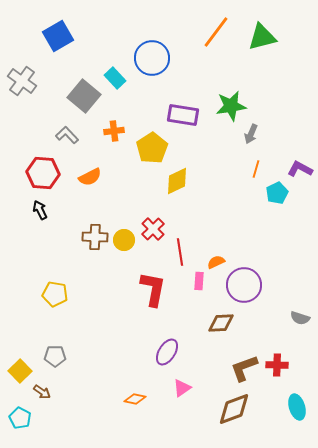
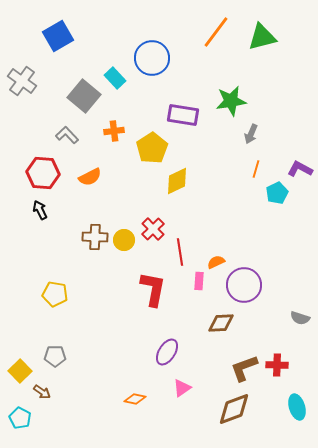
green star at (231, 106): moved 5 px up
